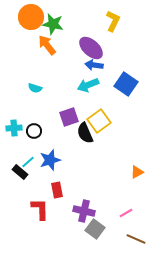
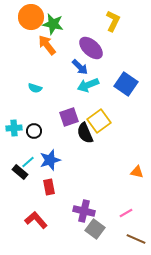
blue arrow: moved 14 px left, 2 px down; rotated 144 degrees counterclockwise
orange triangle: rotated 40 degrees clockwise
red rectangle: moved 8 px left, 3 px up
red L-shape: moved 4 px left, 11 px down; rotated 40 degrees counterclockwise
